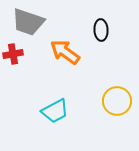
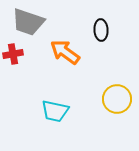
yellow circle: moved 2 px up
cyan trapezoid: rotated 40 degrees clockwise
